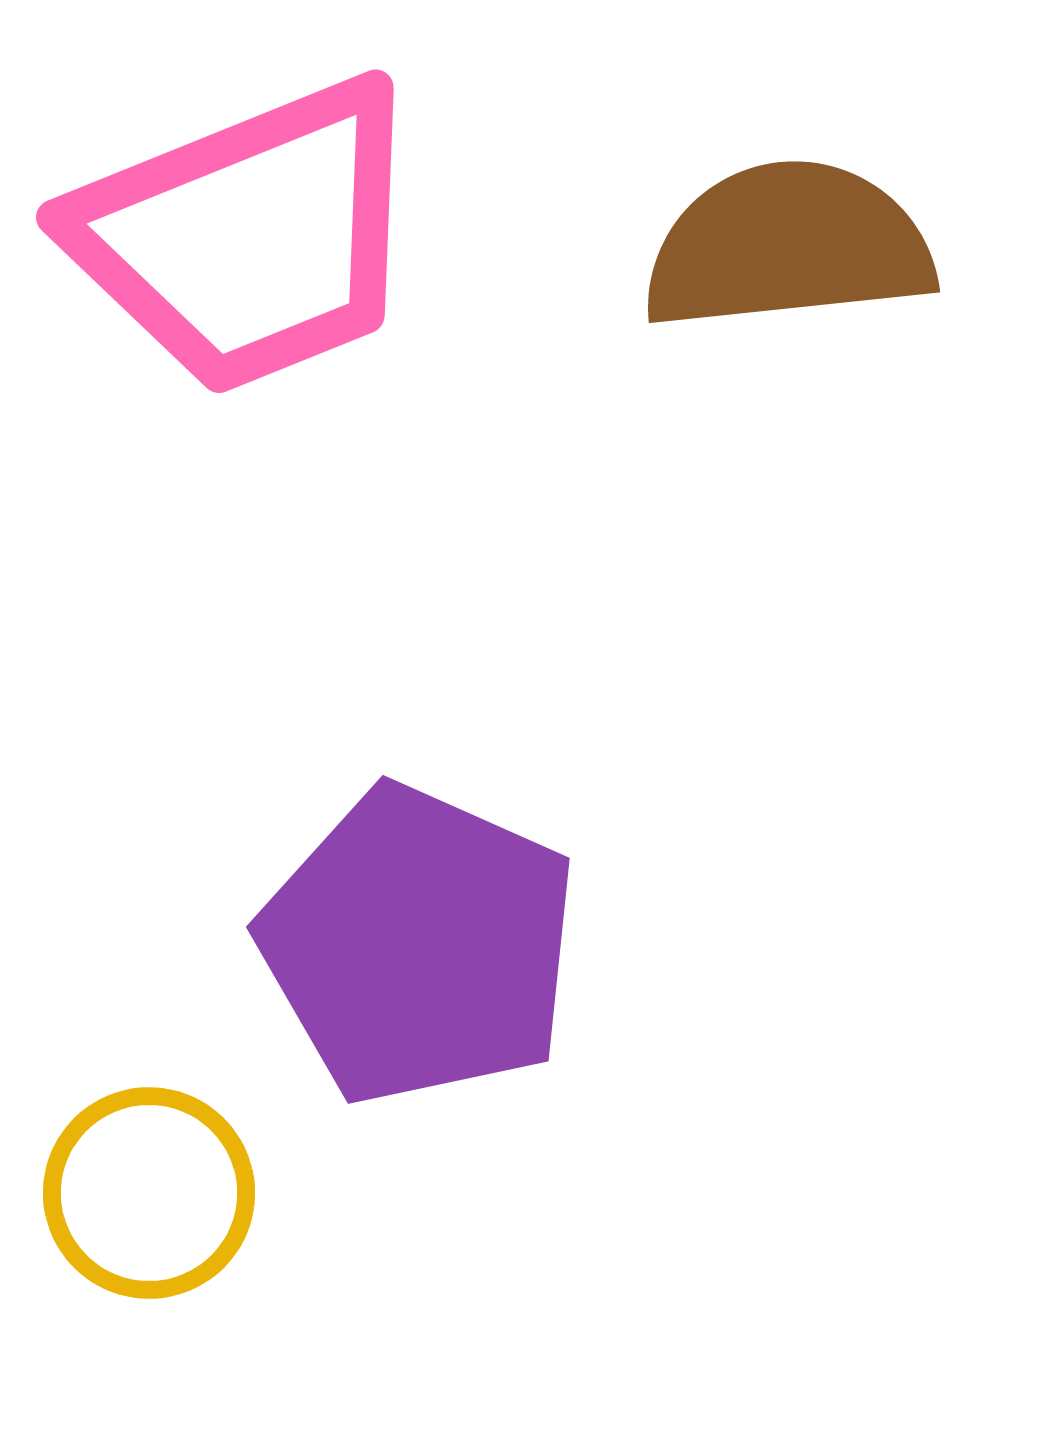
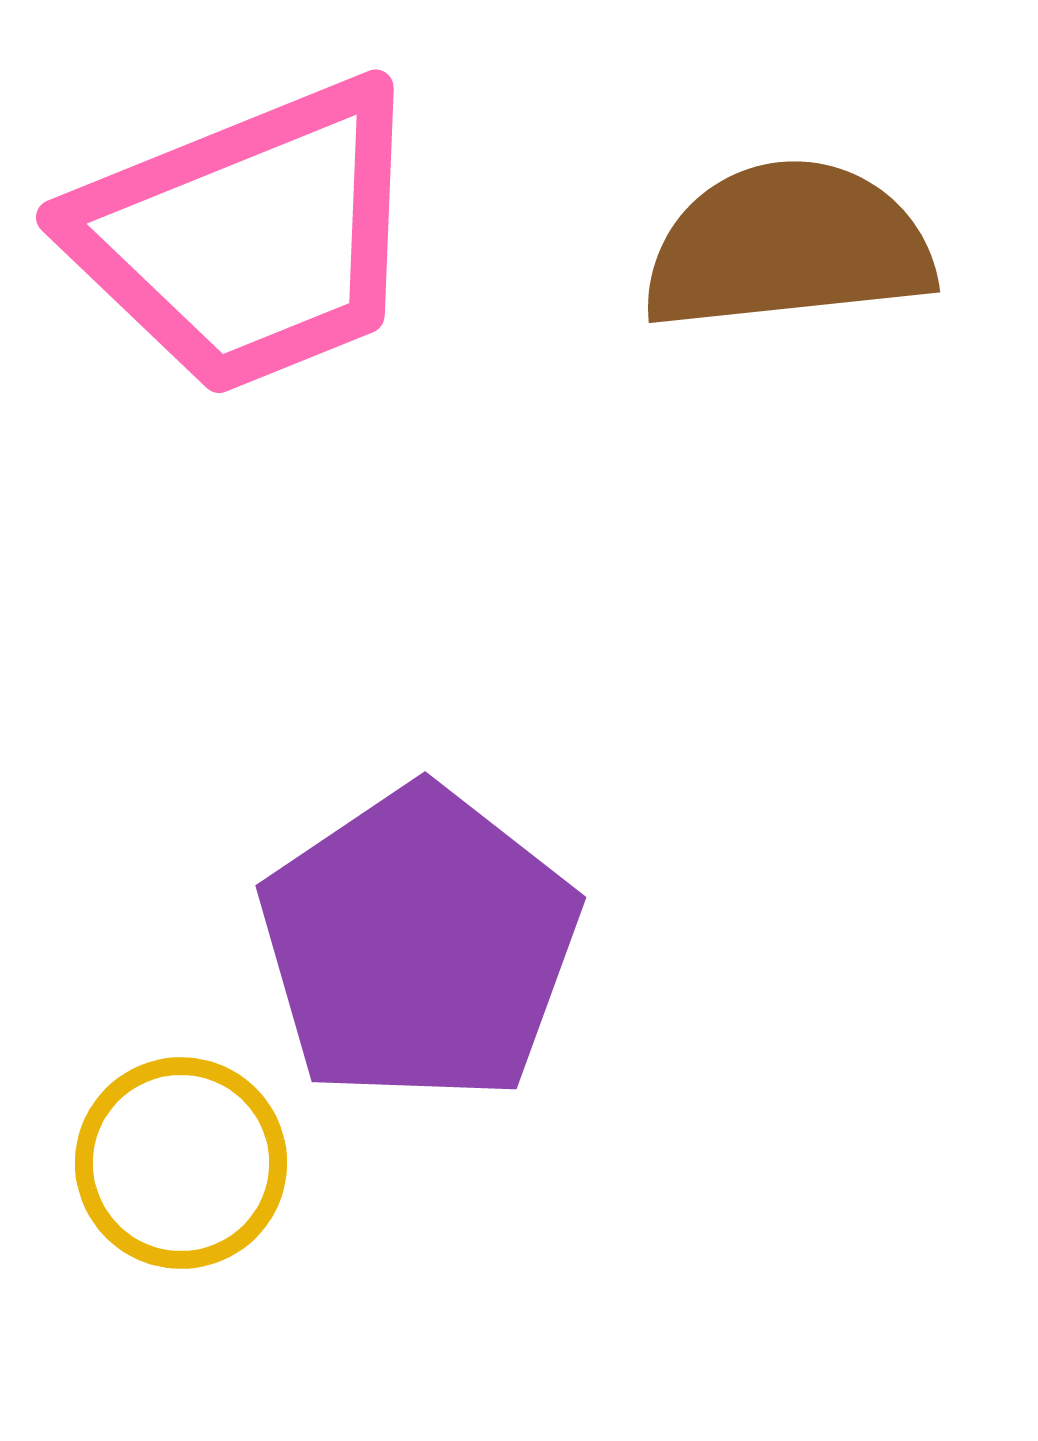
purple pentagon: rotated 14 degrees clockwise
yellow circle: moved 32 px right, 30 px up
